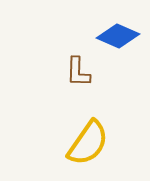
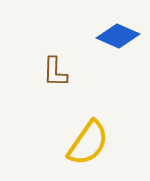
brown L-shape: moved 23 px left
